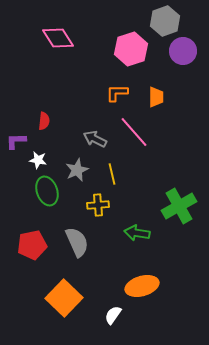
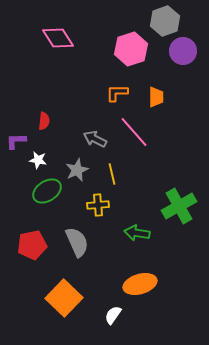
green ellipse: rotated 76 degrees clockwise
orange ellipse: moved 2 px left, 2 px up
